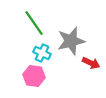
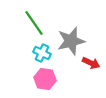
pink hexagon: moved 11 px right, 3 px down
